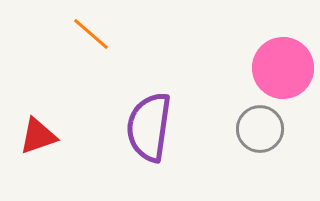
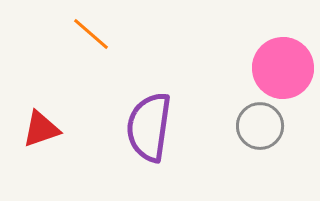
gray circle: moved 3 px up
red triangle: moved 3 px right, 7 px up
